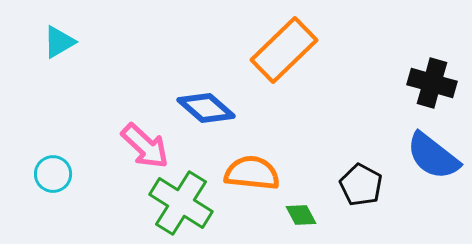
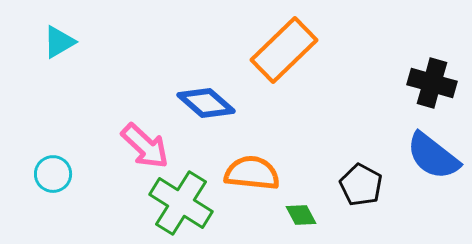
blue diamond: moved 5 px up
